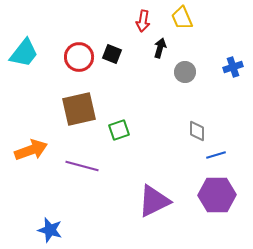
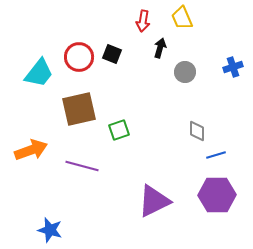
cyan trapezoid: moved 15 px right, 20 px down
